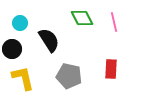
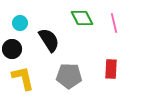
pink line: moved 1 px down
gray pentagon: rotated 10 degrees counterclockwise
